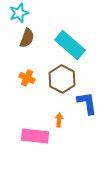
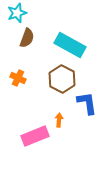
cyan star: moved 2 px left
cyan rectangle: rotated 12 degrees counterclockwise
orange cross: moved 9 px left
pink rectangle: rotated 28 degrees counterclockwise
